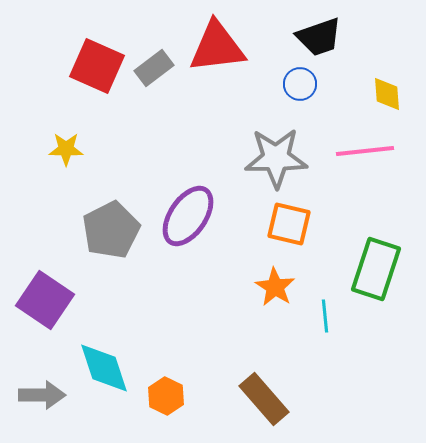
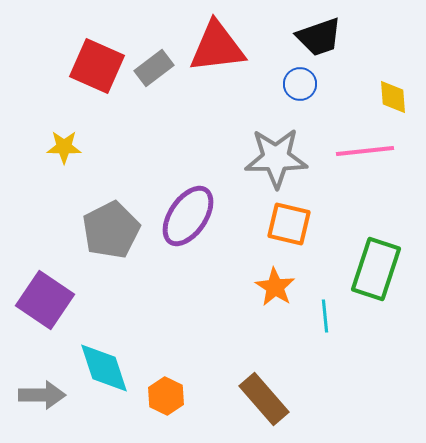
yellow diamond: moved 6 px right, 3 px down
yellow star: moved 2 px left, 2 px up
